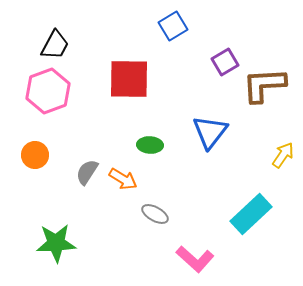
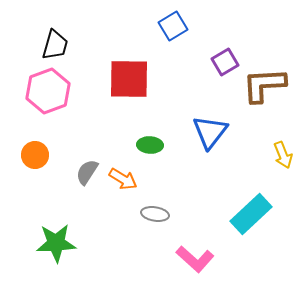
black trapezoid: rotated 12 degrees counterclockwise
yellow arrow: rotated 124 degrees clockwise
gray ellipse: rotated 20 degrees counterclockwise
